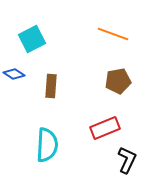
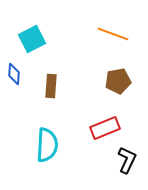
blue diamond: rotated 60 degrees clockwise
